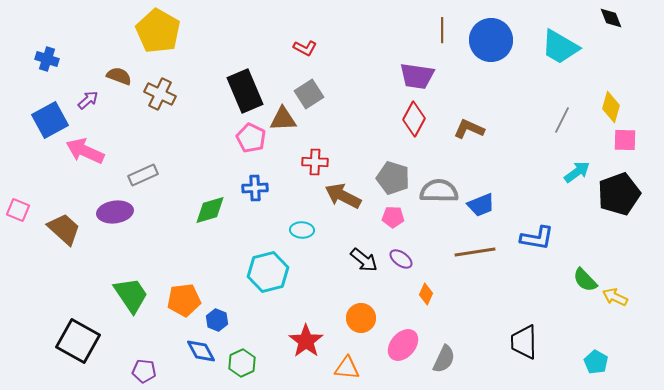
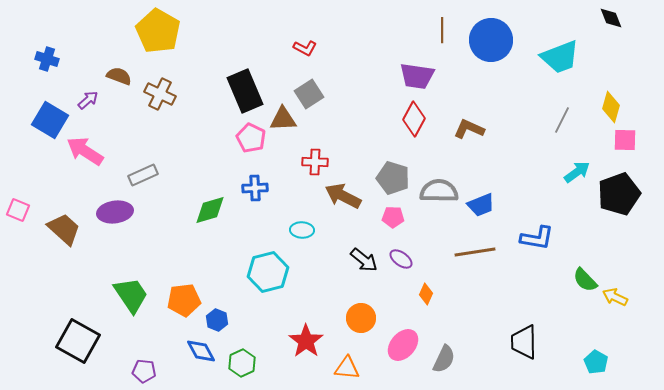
cyan trapezoid at (560, 47): moved 10 px down; rotated 51 degrees counterclockwise
blue square at (50, 120): rotated 30 degrees counterclockwise
pink arrow at (85, 151): rotated 9 degrees clockwise
